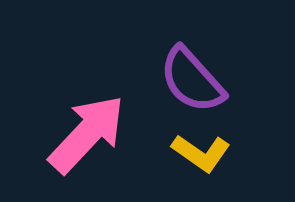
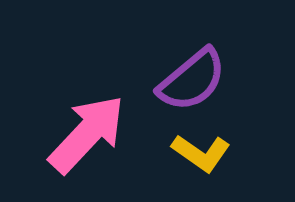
purple semicircle: rotated 88 degrees counterclockwise
